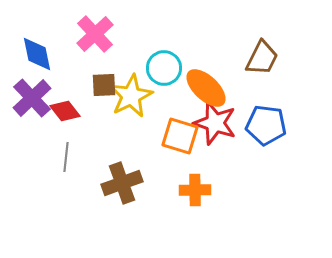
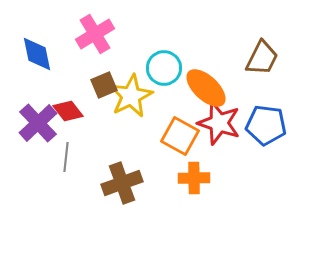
pink cross: rotated 12 degrees clockwise
brown square: rotated 20 degrees counterclockwise
purple cross: moved 6 px right, 25 px down
red diamond: moved 3 px right
red star: moved 4 px right
orange square: rotated 12 degrees clockwise
orange cross: moved 1 px left, 12 px up
